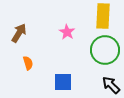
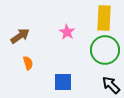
yellow rectangle: moved 1 px right, 2 px down
brown arrow: moved 1 px right, 3 px down; rotated 24 degrees clockwise
